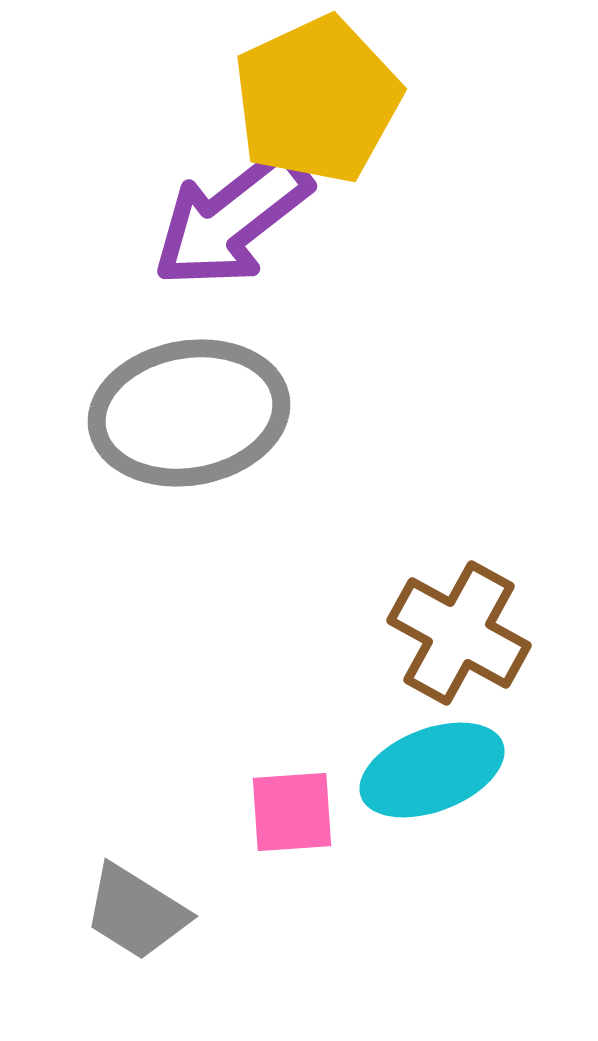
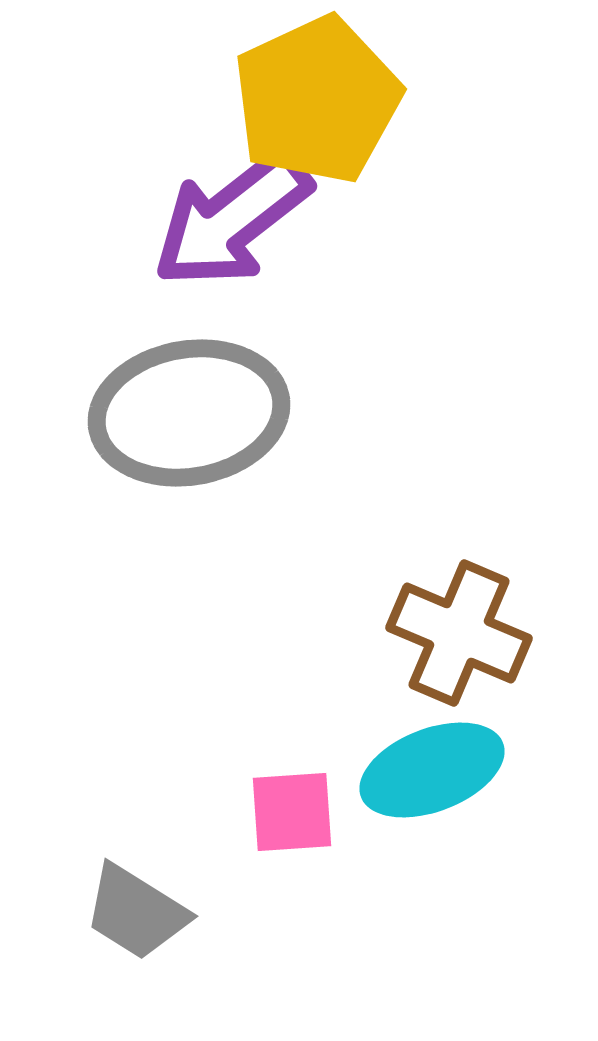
brown cross: rotated 6 degrees counterclockwise
